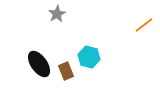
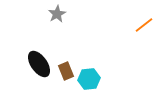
cyan hexagon: moved 22 px down; rotated 20 degrees counterclockwise
